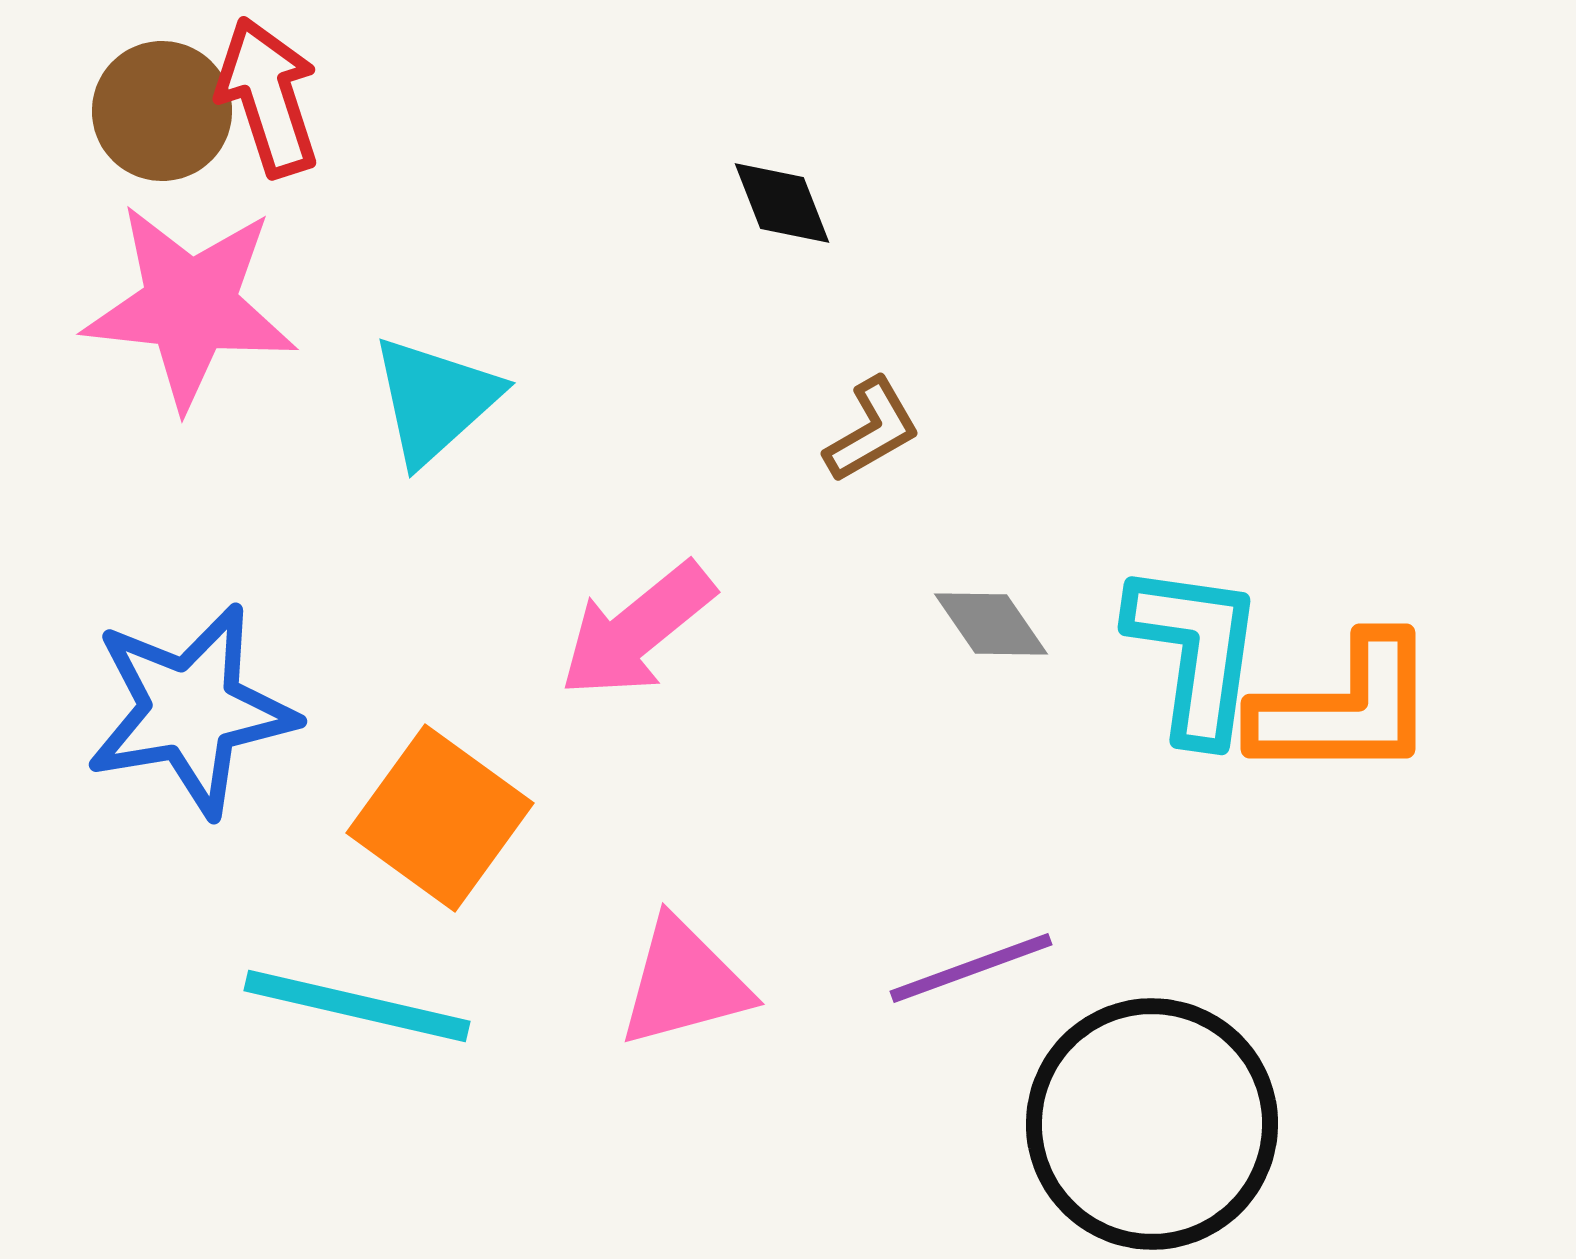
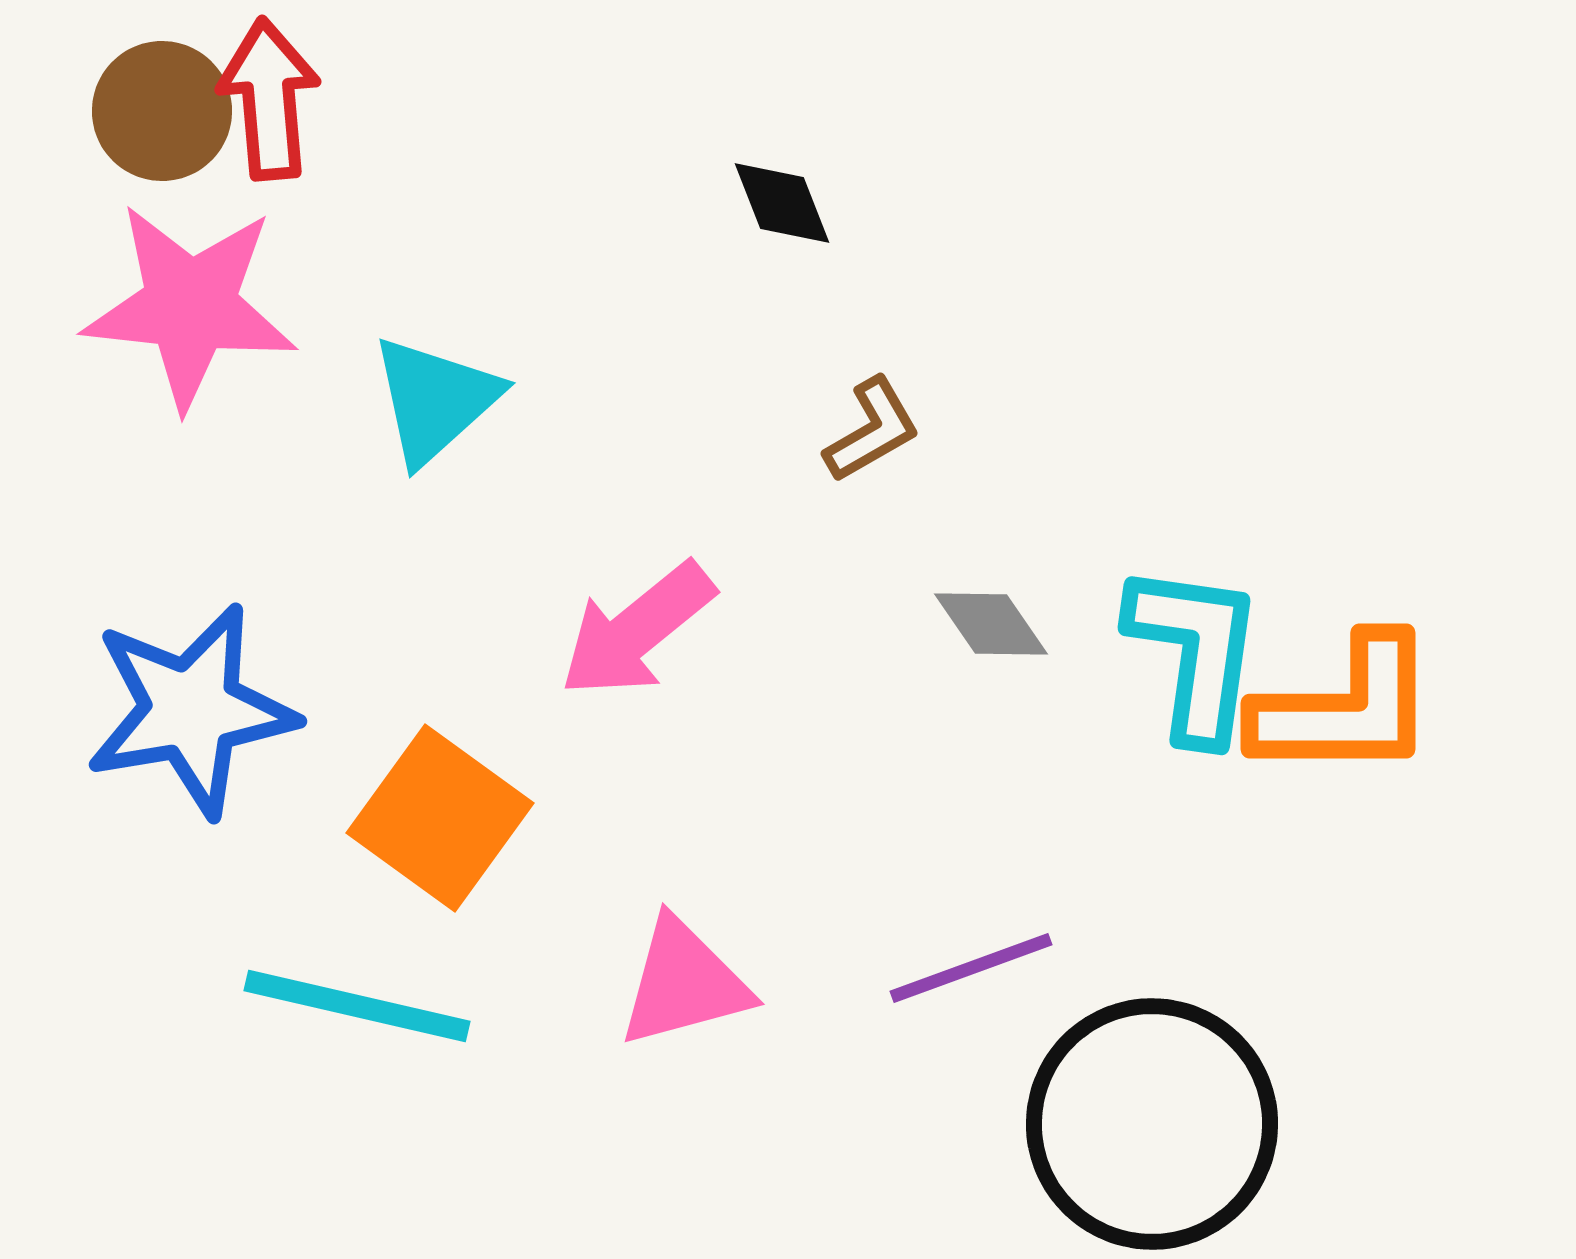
red arrow: moved 1 px right, 2 px down; rotated 13 degrees clockwise
